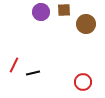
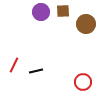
brown square: moved 1 px left, 1 px down
black line: moved 3 px right, 2 px up
